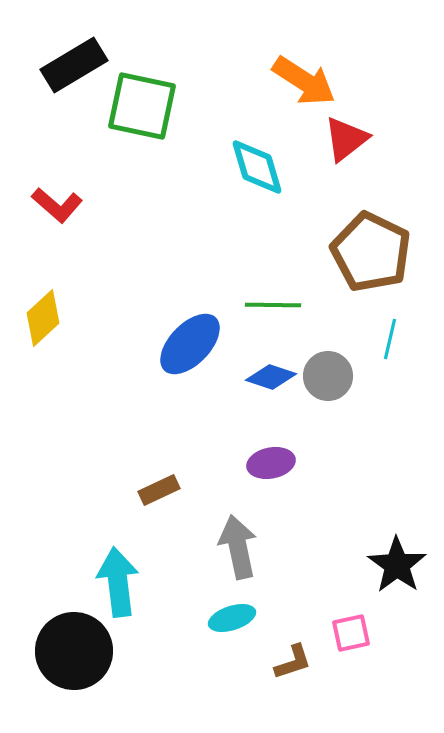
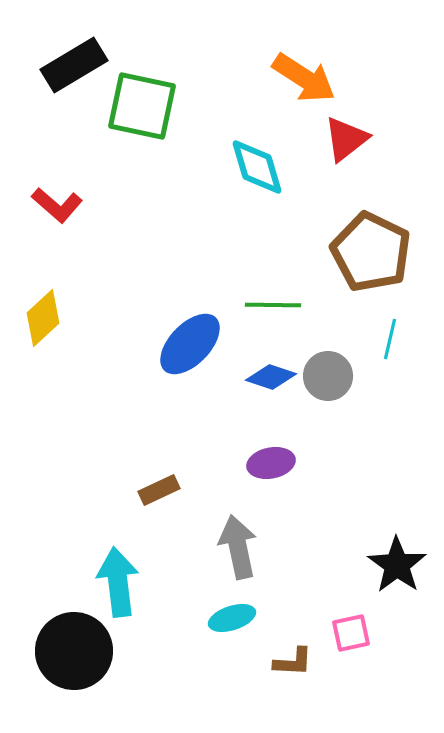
orange arrow: moved 3 px up
brown L-shape: rotated 21 degrees clockwise
